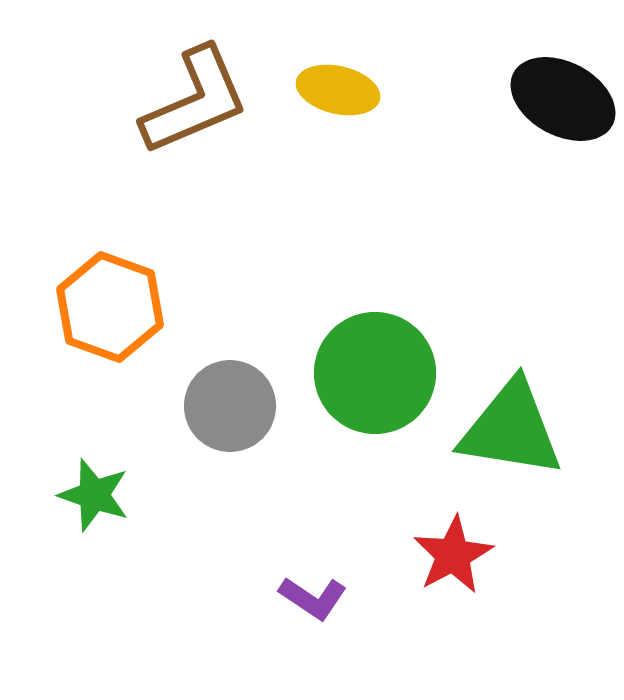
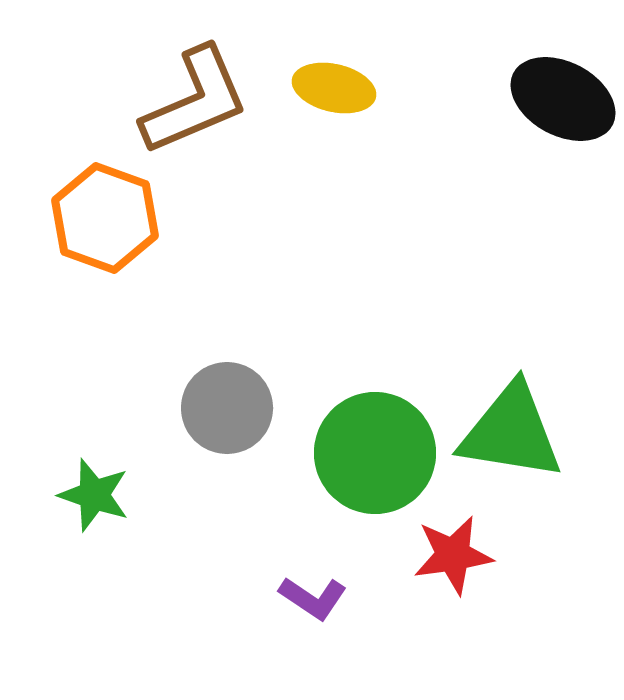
yellow ellipse: moved 4 px left, 2 px up
orange hexagon: moved 5 px left, 89 px up
green circle: moved 80 px down
gray circle: moved 3 px left, 2 px down
green triangle: moved 3 px down
red star: rotated 20 degrees clockwise
